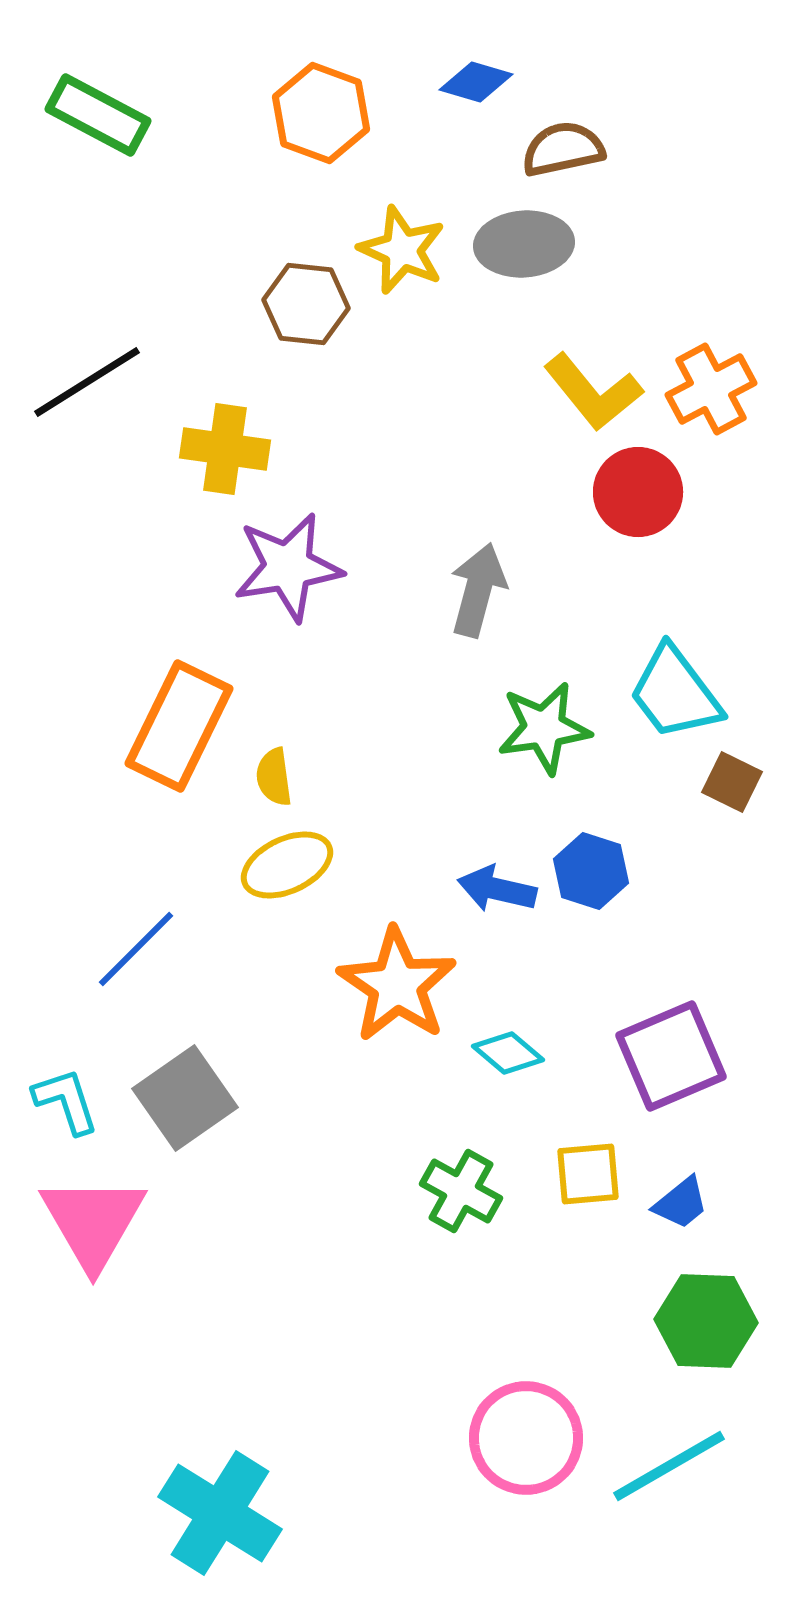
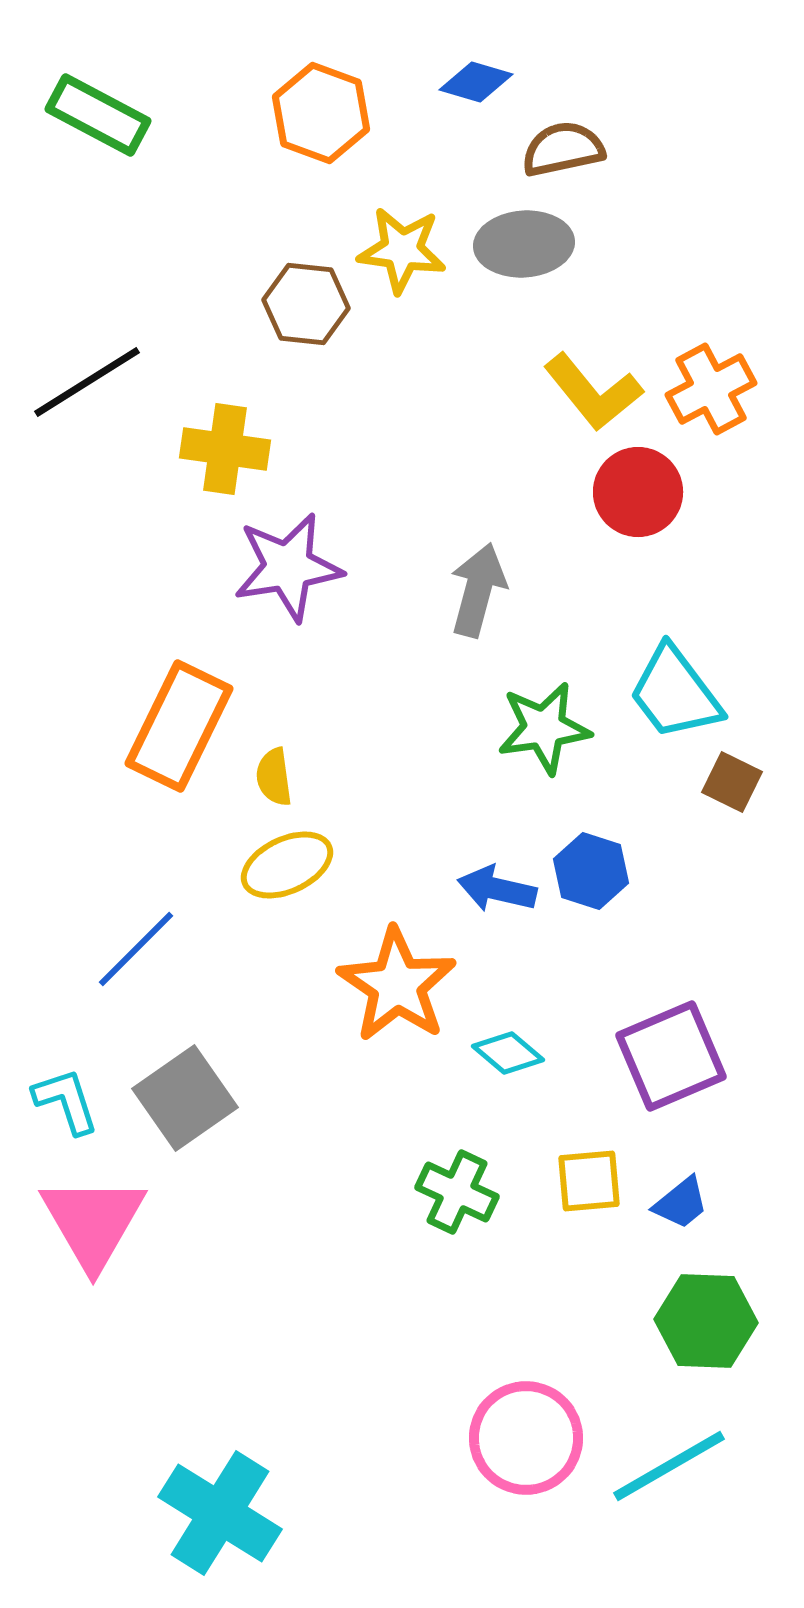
yellow star: rotated 16 degrees counterclockwise
yellow square: moved 1 px right, 7 px down
green cross: moved 4 px left, 1 px down; rotated 4 degrees counterclockwise
